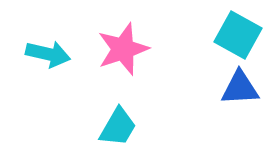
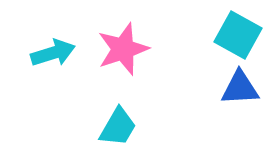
cyan arrow: moved 5 px right, 1 px up; rotated 30 degrees counterclockwise
